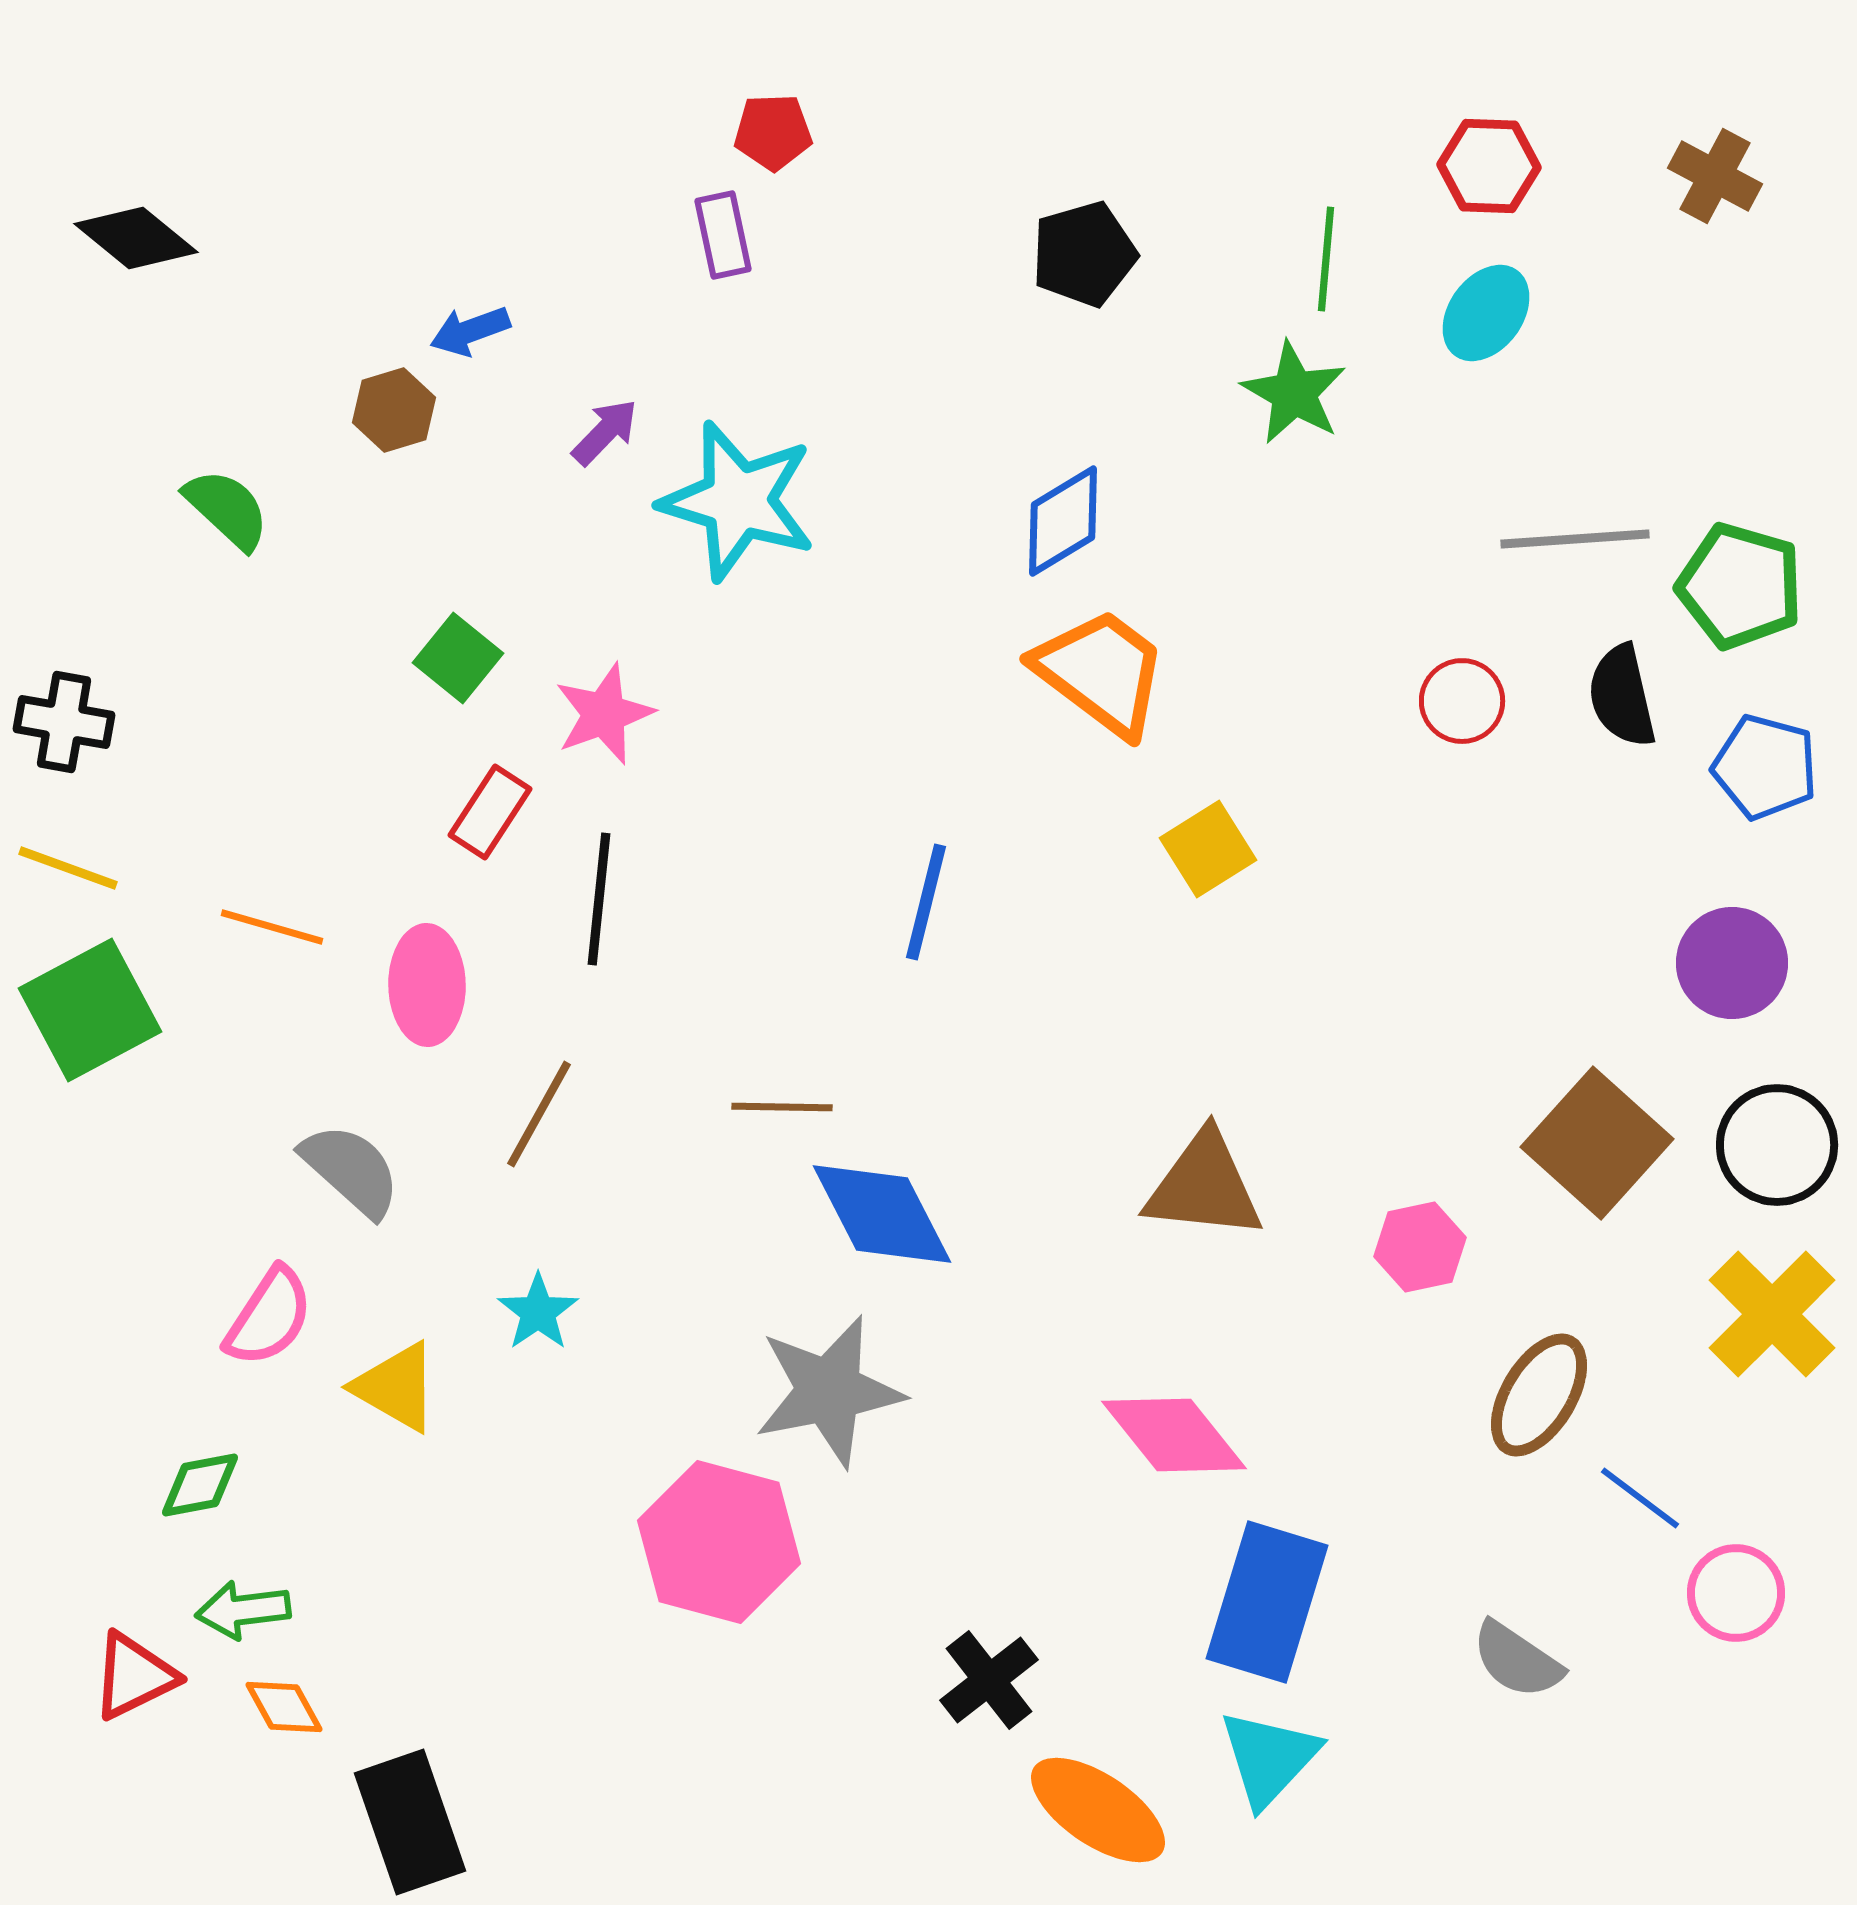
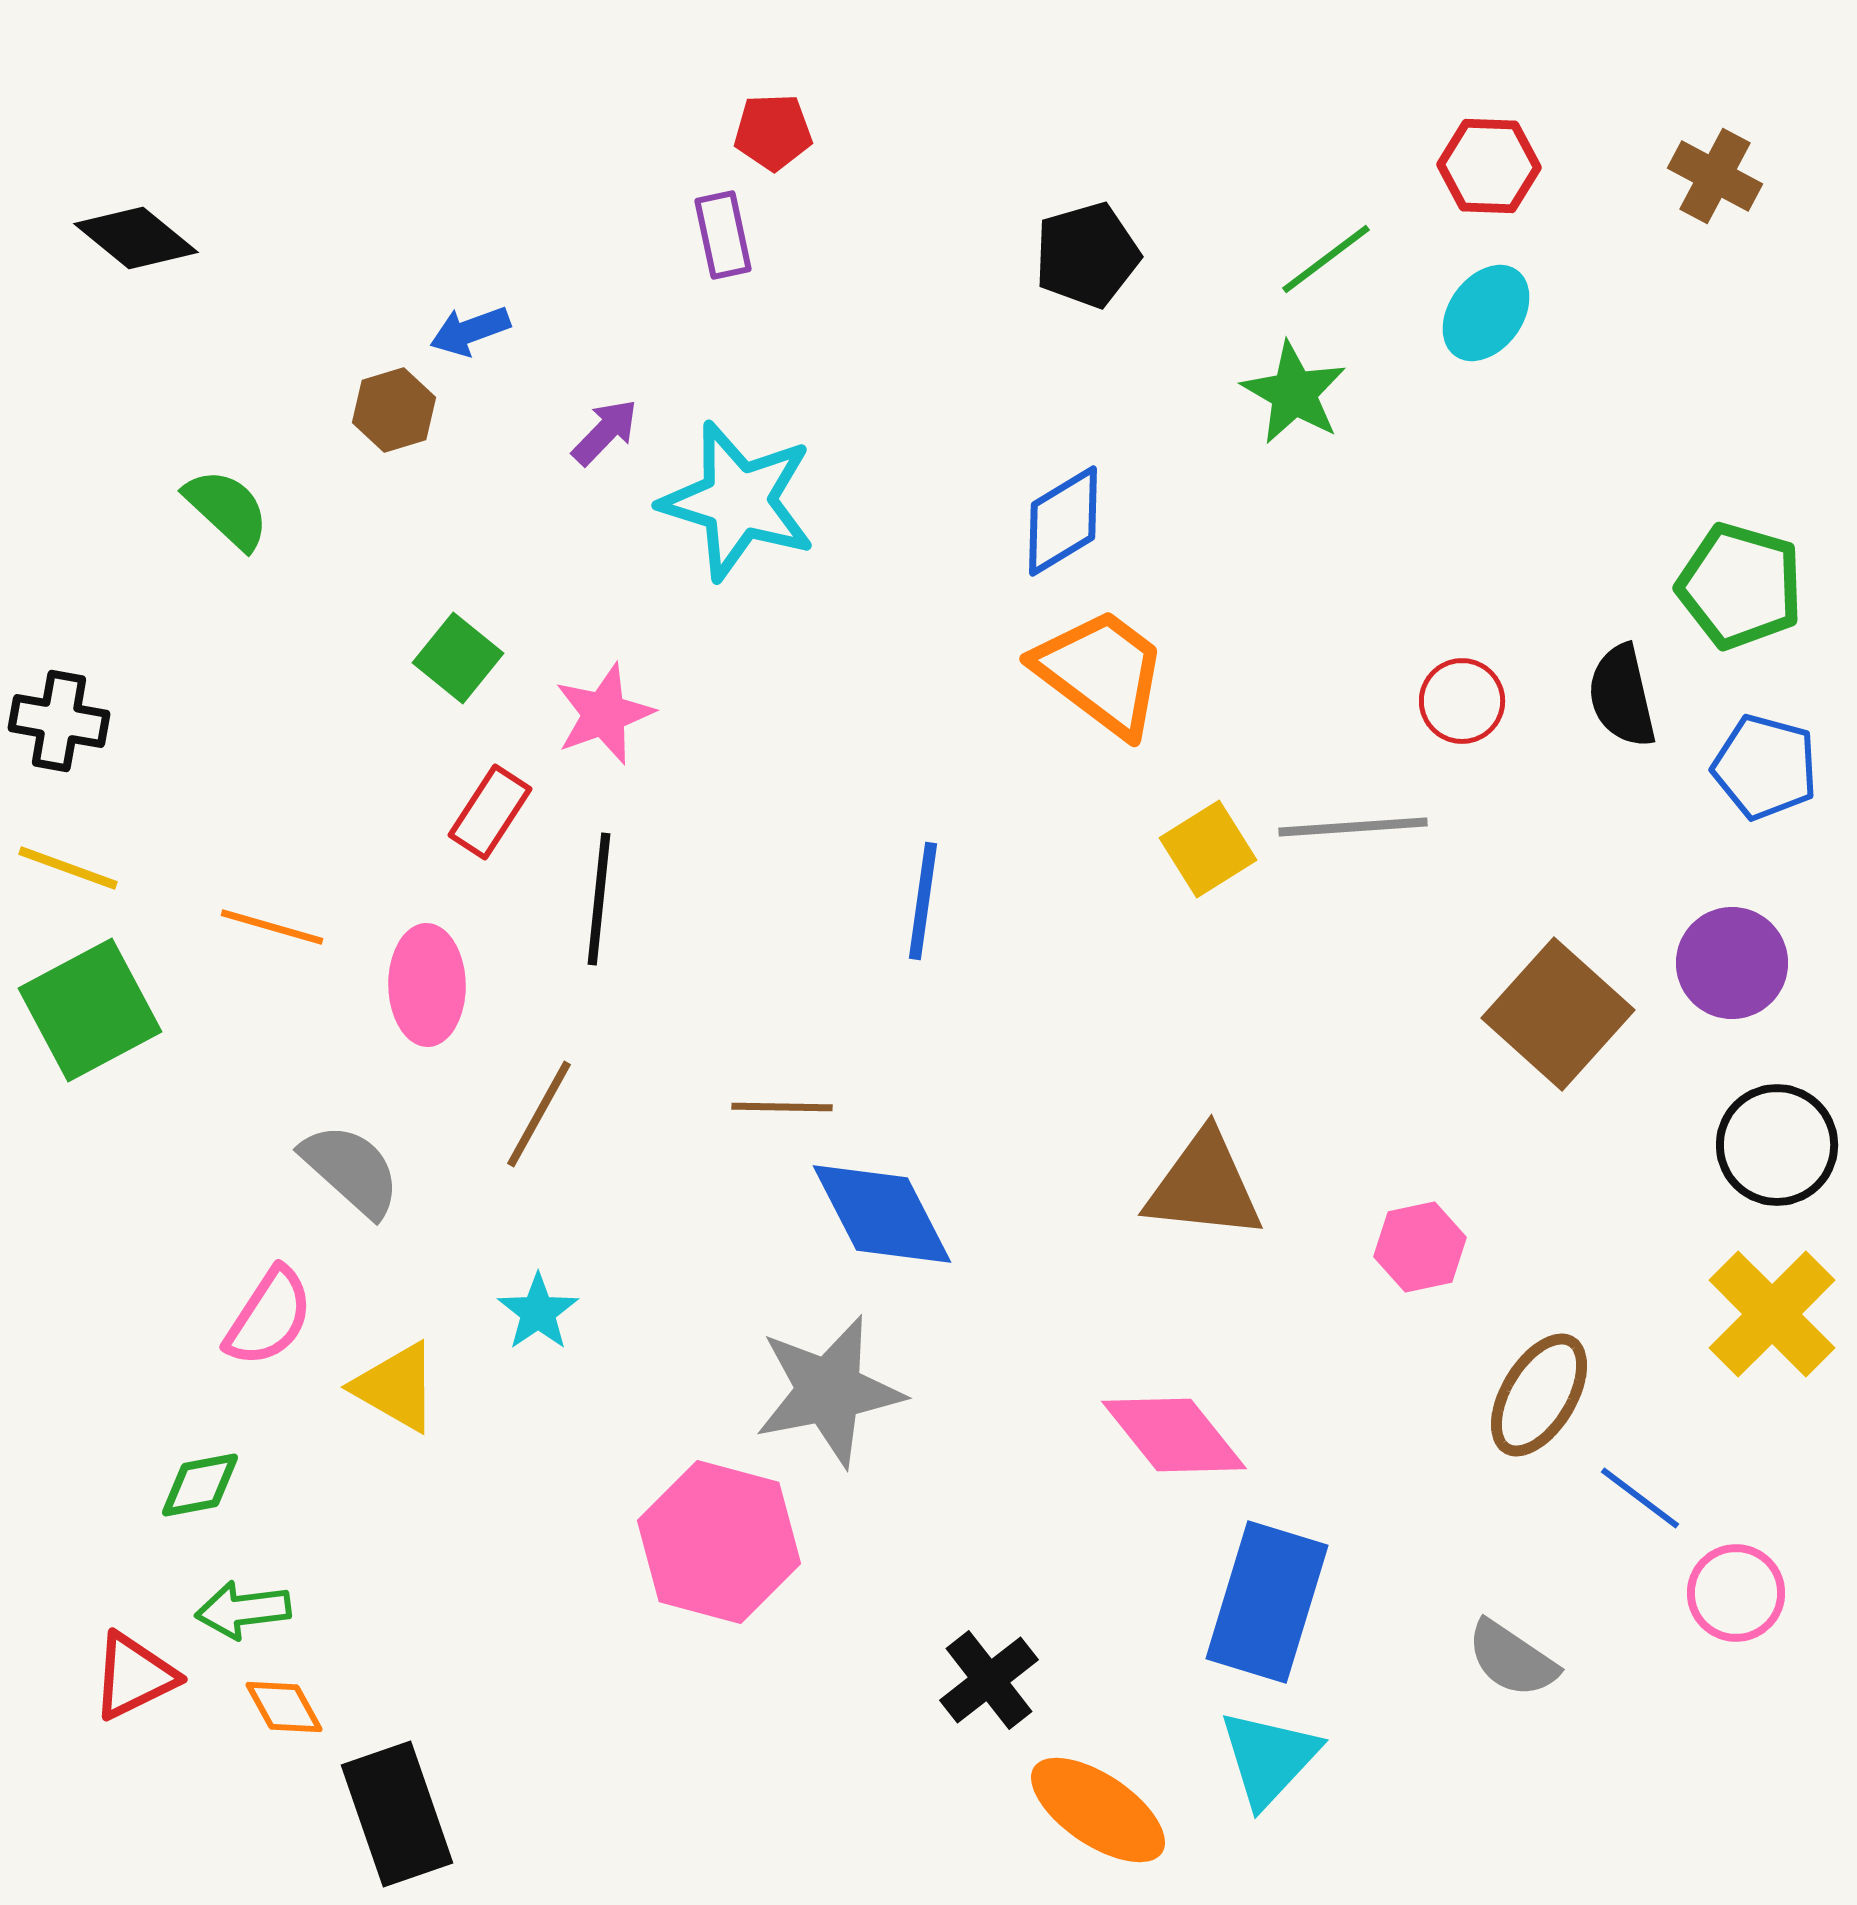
black pentagon at (1084, 254): moved 3 px right, 1 px down
green line at (1326, 259): rotated 48 degrees clockwise
gray line at (1575, 539): moved 222 px left, 288 px down
black cross at (64, 722): moved 5 px left, 1 px up
blue line at (926, 902): moved 3 px left, 1 px up; rotated 6 degrees counterclockwise
brown square at (1597, 1143): moved 39 px left, 129 px up
gray semicircle at (1517, 1660): moved 5 px left, 1 px up
black rectangle at (410, 1822): moved 13 px left, 8 px up
